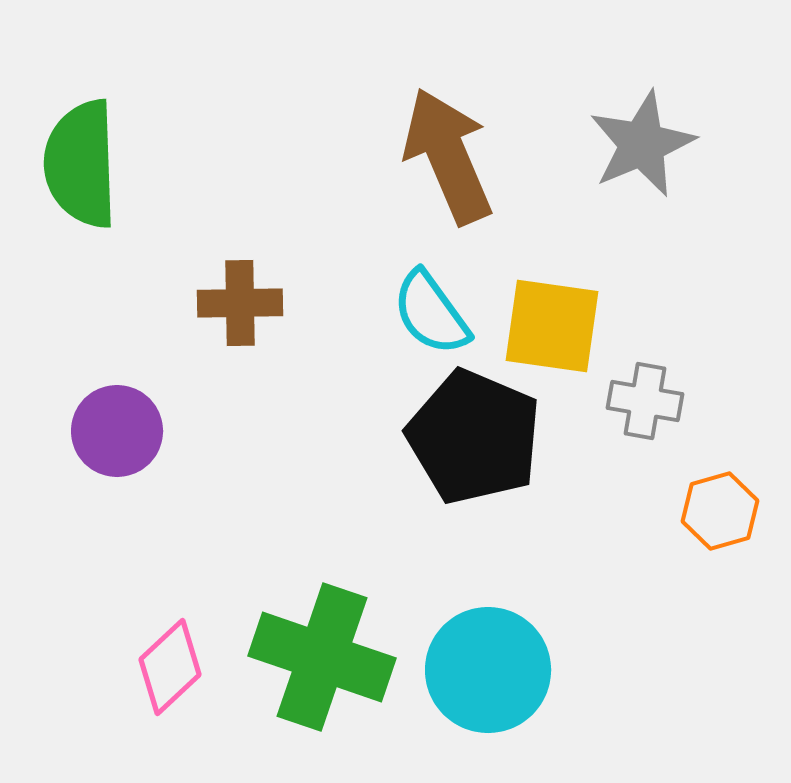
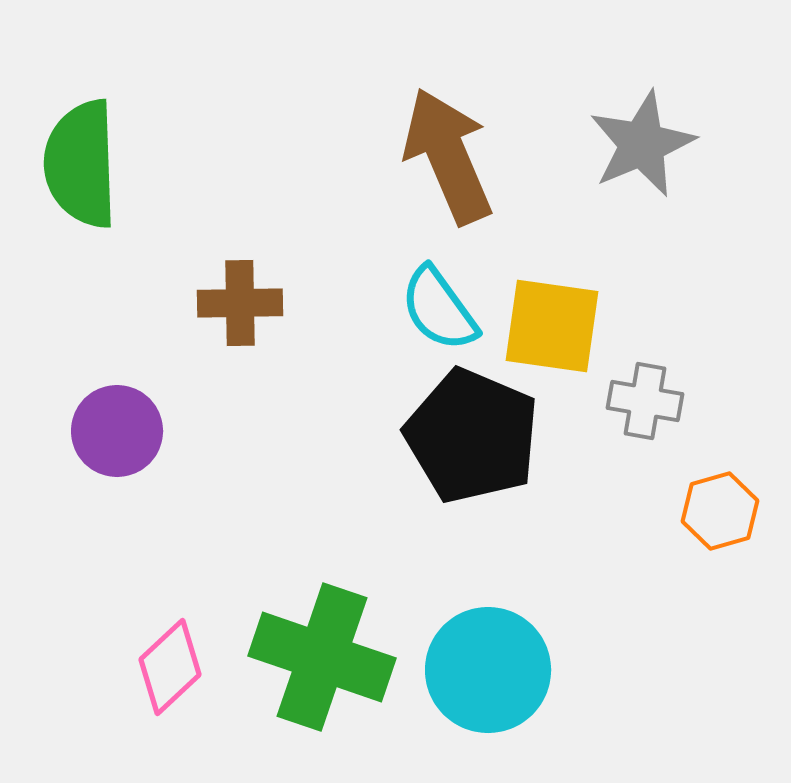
cyan semicircle: moved 8 px right, 4 px up
black pentagon: moved 2 px left, 1 px up
